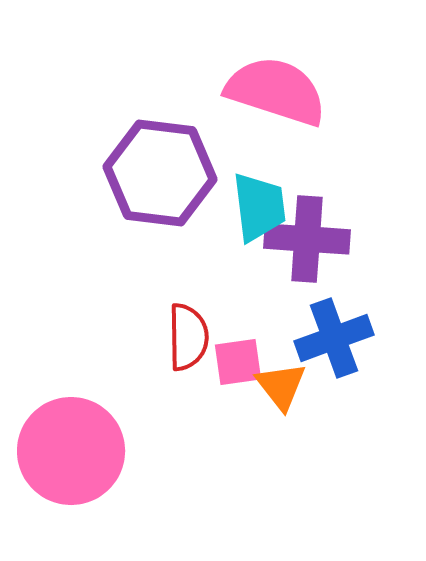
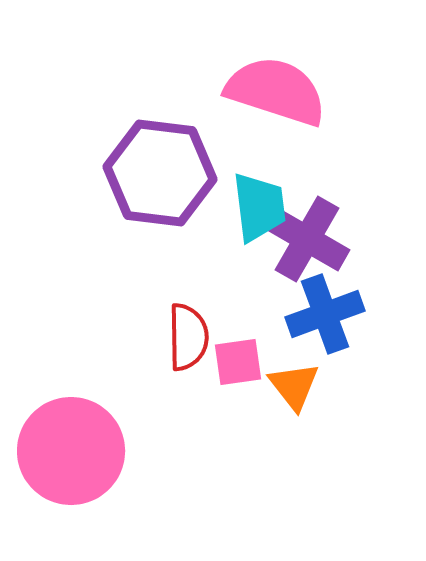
purple cross: rotated 26 degrees clockwise
blue cross: moved 9 px left, 24 px up
orange triangle: moved 13 px right
